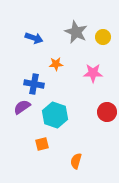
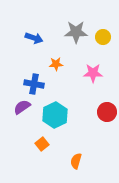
gray star: rotated 25 degrees counterclockwise
cyan hexagon: rotated 15 degrees clockwise
orange square: rotated 24 degrees counterclockwise
